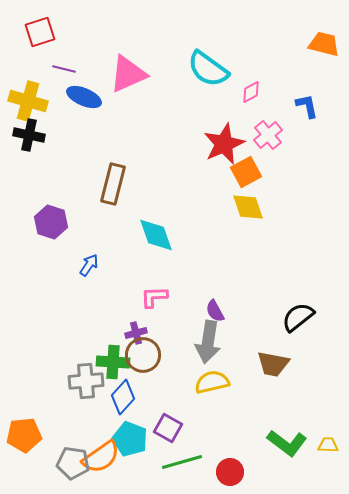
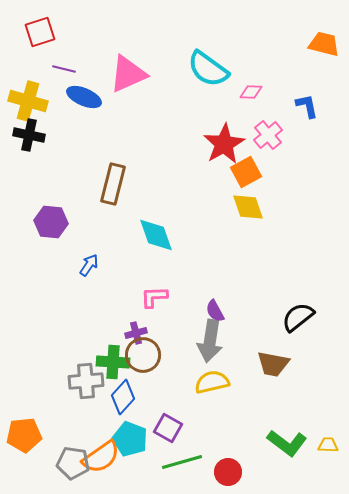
pink diamond: rotated 30 degrees clockwise
red star: rotated 6 degrees counterclockwise
purple hexagon: rotated 12 degrees counterclockwise
gray arrow: moved 2 px right, 1 px up
red circle: moved 2 px left
